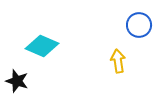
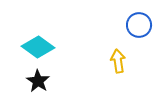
cyan diamond: moved 4 px left, 1 px down; rotated 12 degrees clockwise
black star: moved 21 px right; rotated 15 degrees clockwise
